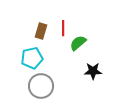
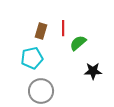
gray circle: moved 5 px down
